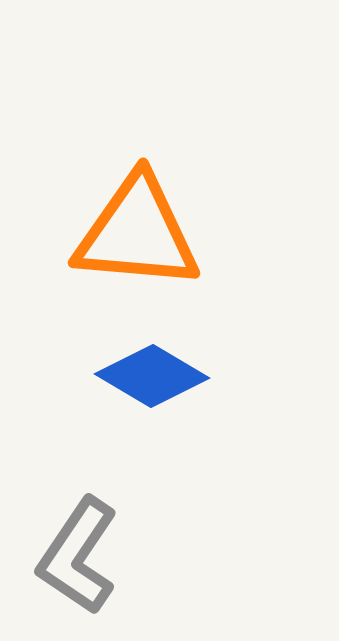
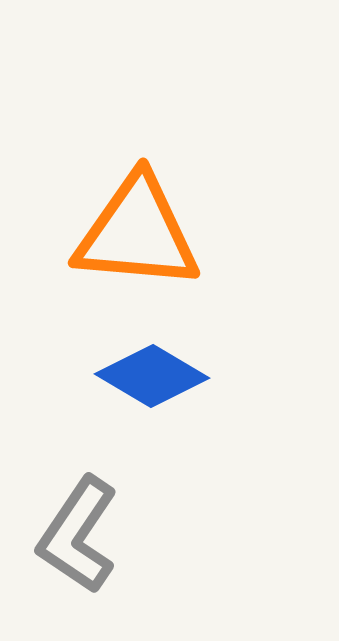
gray L-shape: moved 21 px up
